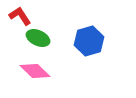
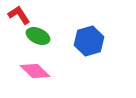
red L-shape: moved 1 px left, 1 px up
green ellipse: moved 2 px up
